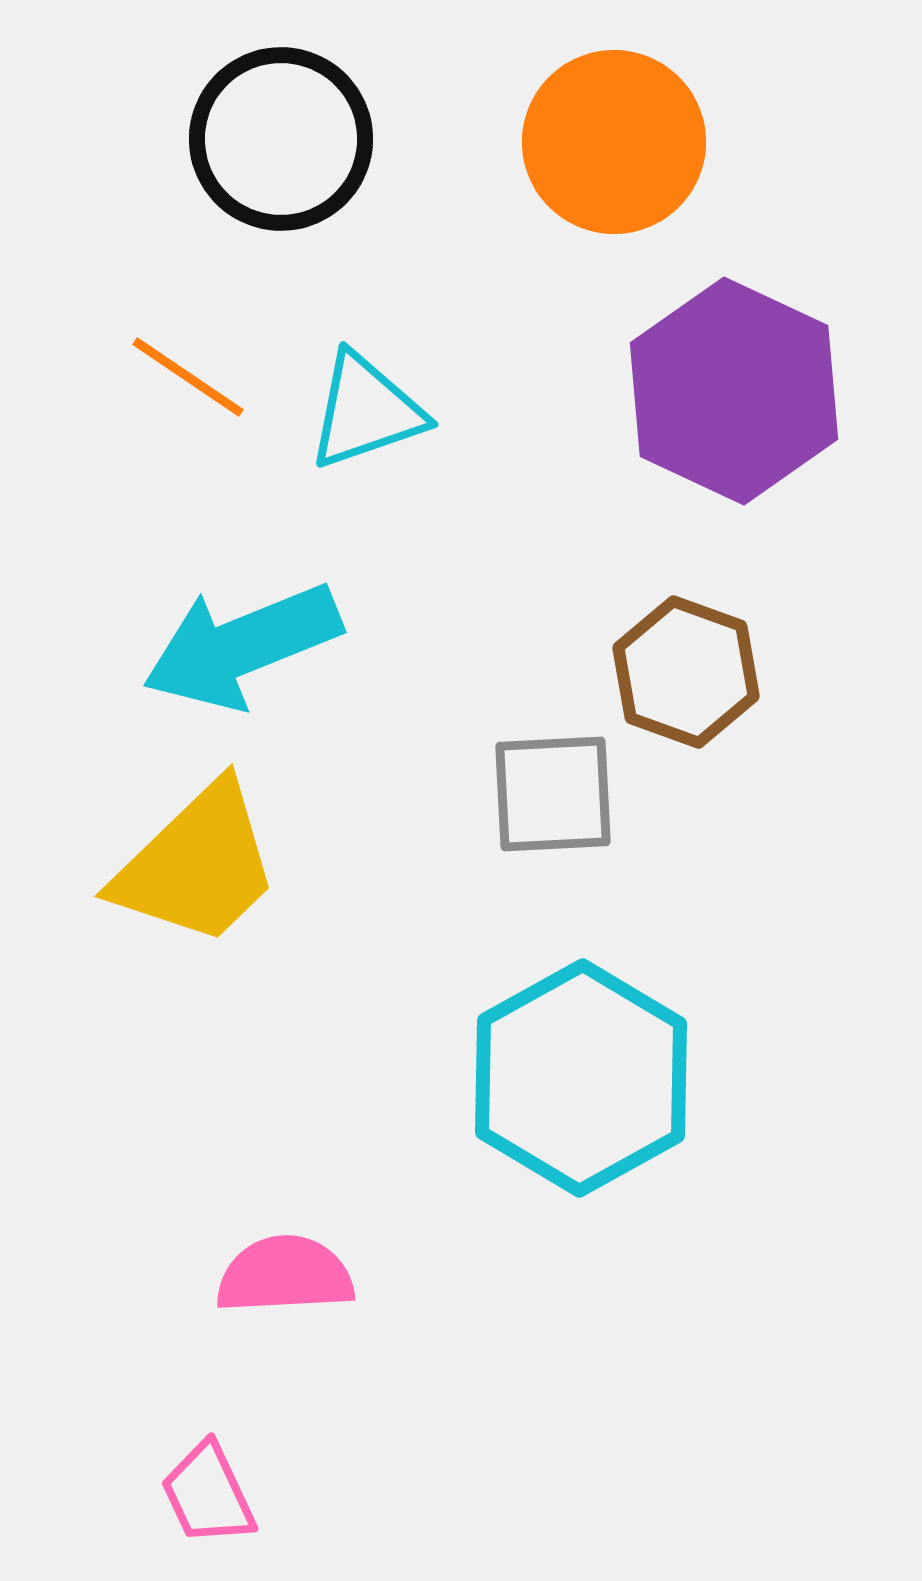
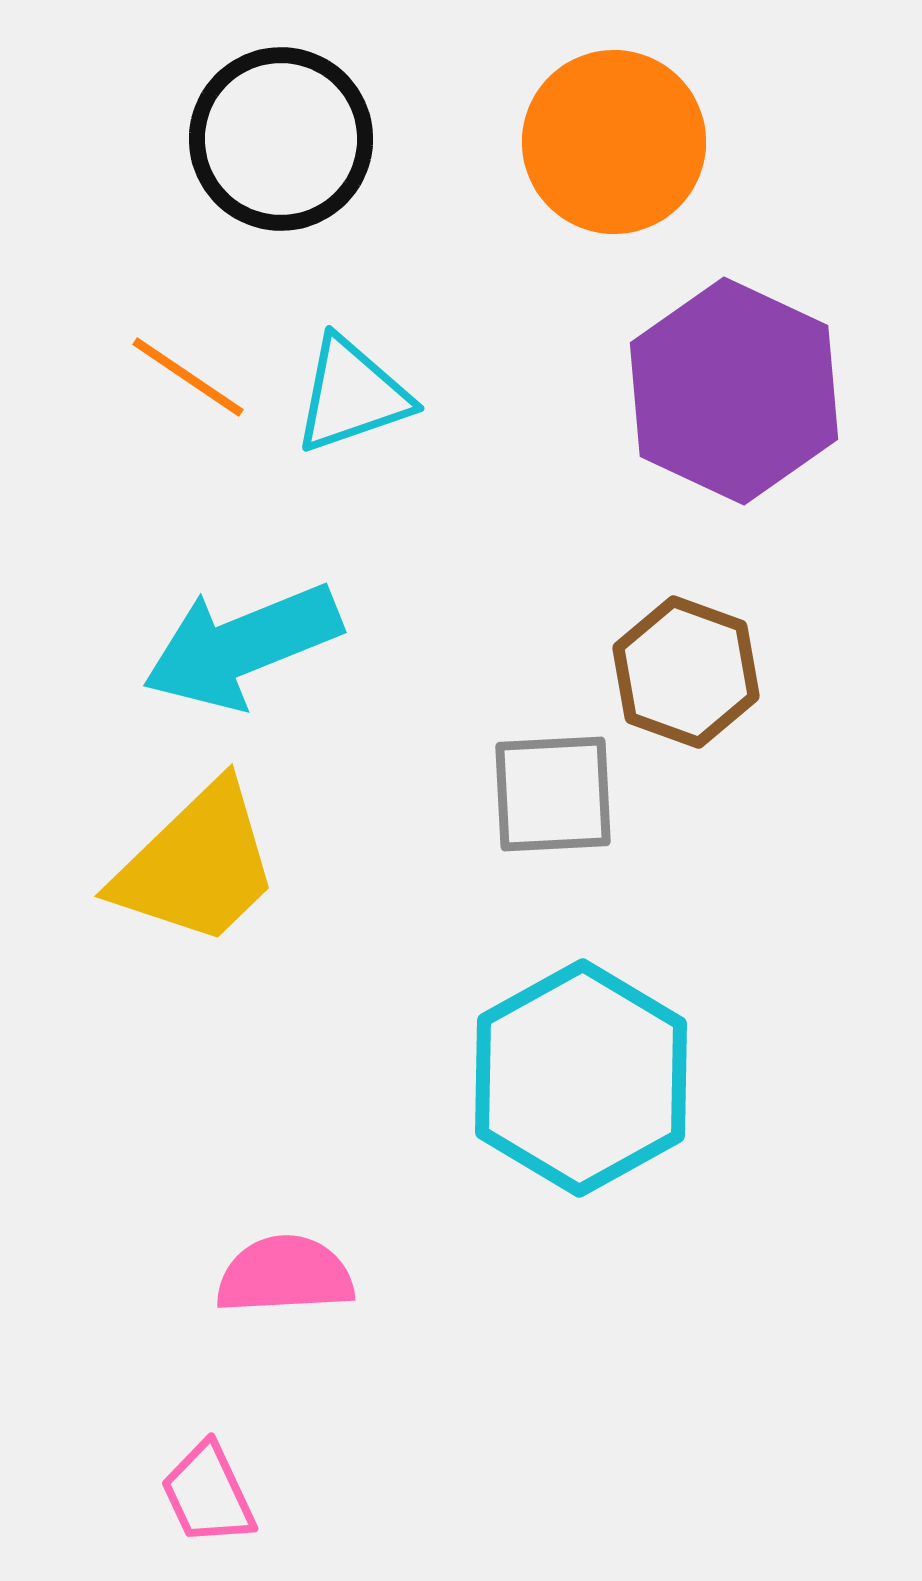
cyan triangle: moved 14 px left, 16 px up
